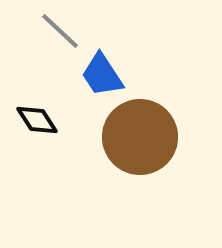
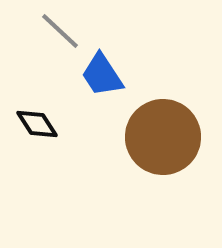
black diamond: moved 4 px down
brown circle: moved 23 px right
